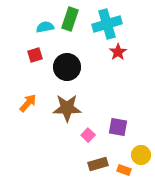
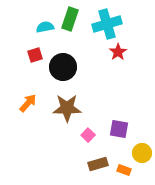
black circle: moved 4 px left
purple square: moved 1 px right, 2 px down
yellow circle: moved 1 px right, 2 px up
